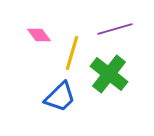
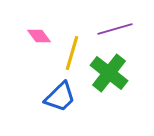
pink diamond: moved 1 px down
green cross: moved 1 px up
